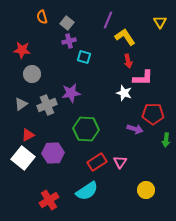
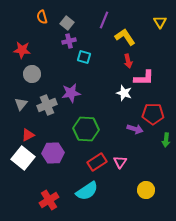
purple line: moved 4 px left
pink L-shape: moved 1 px right
gray triangle: rotated 16 degrees counterclockwise
